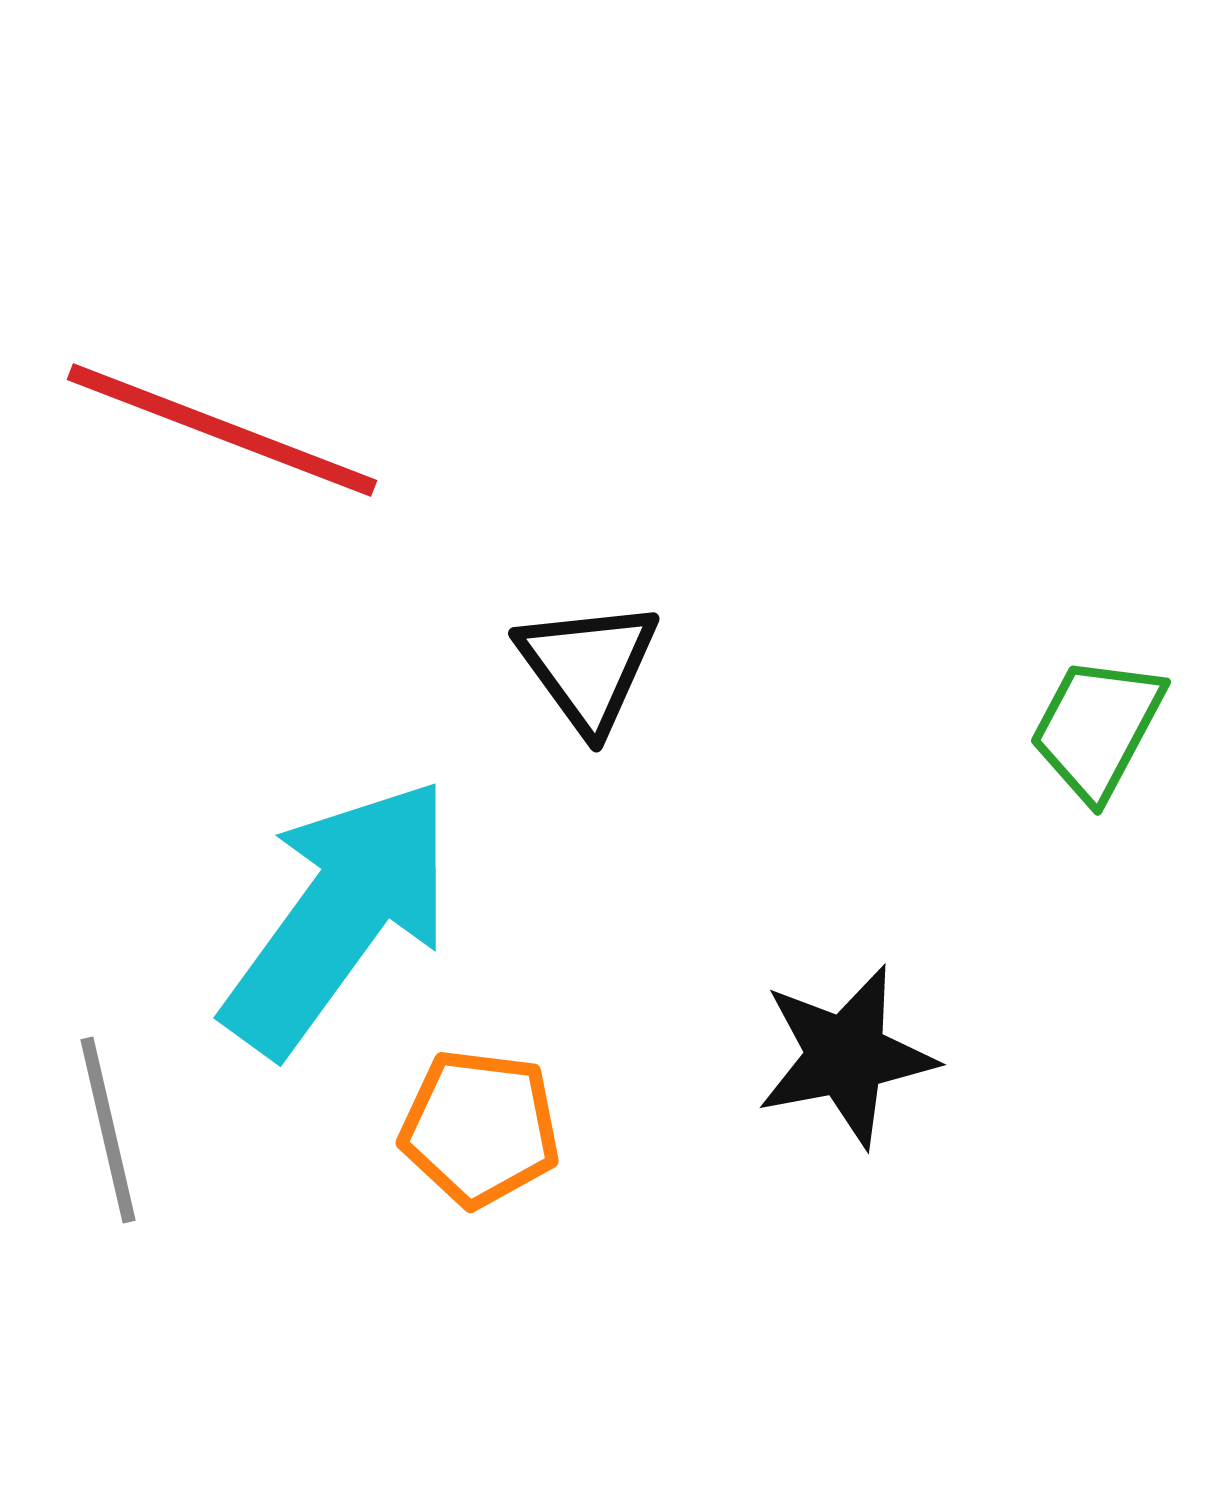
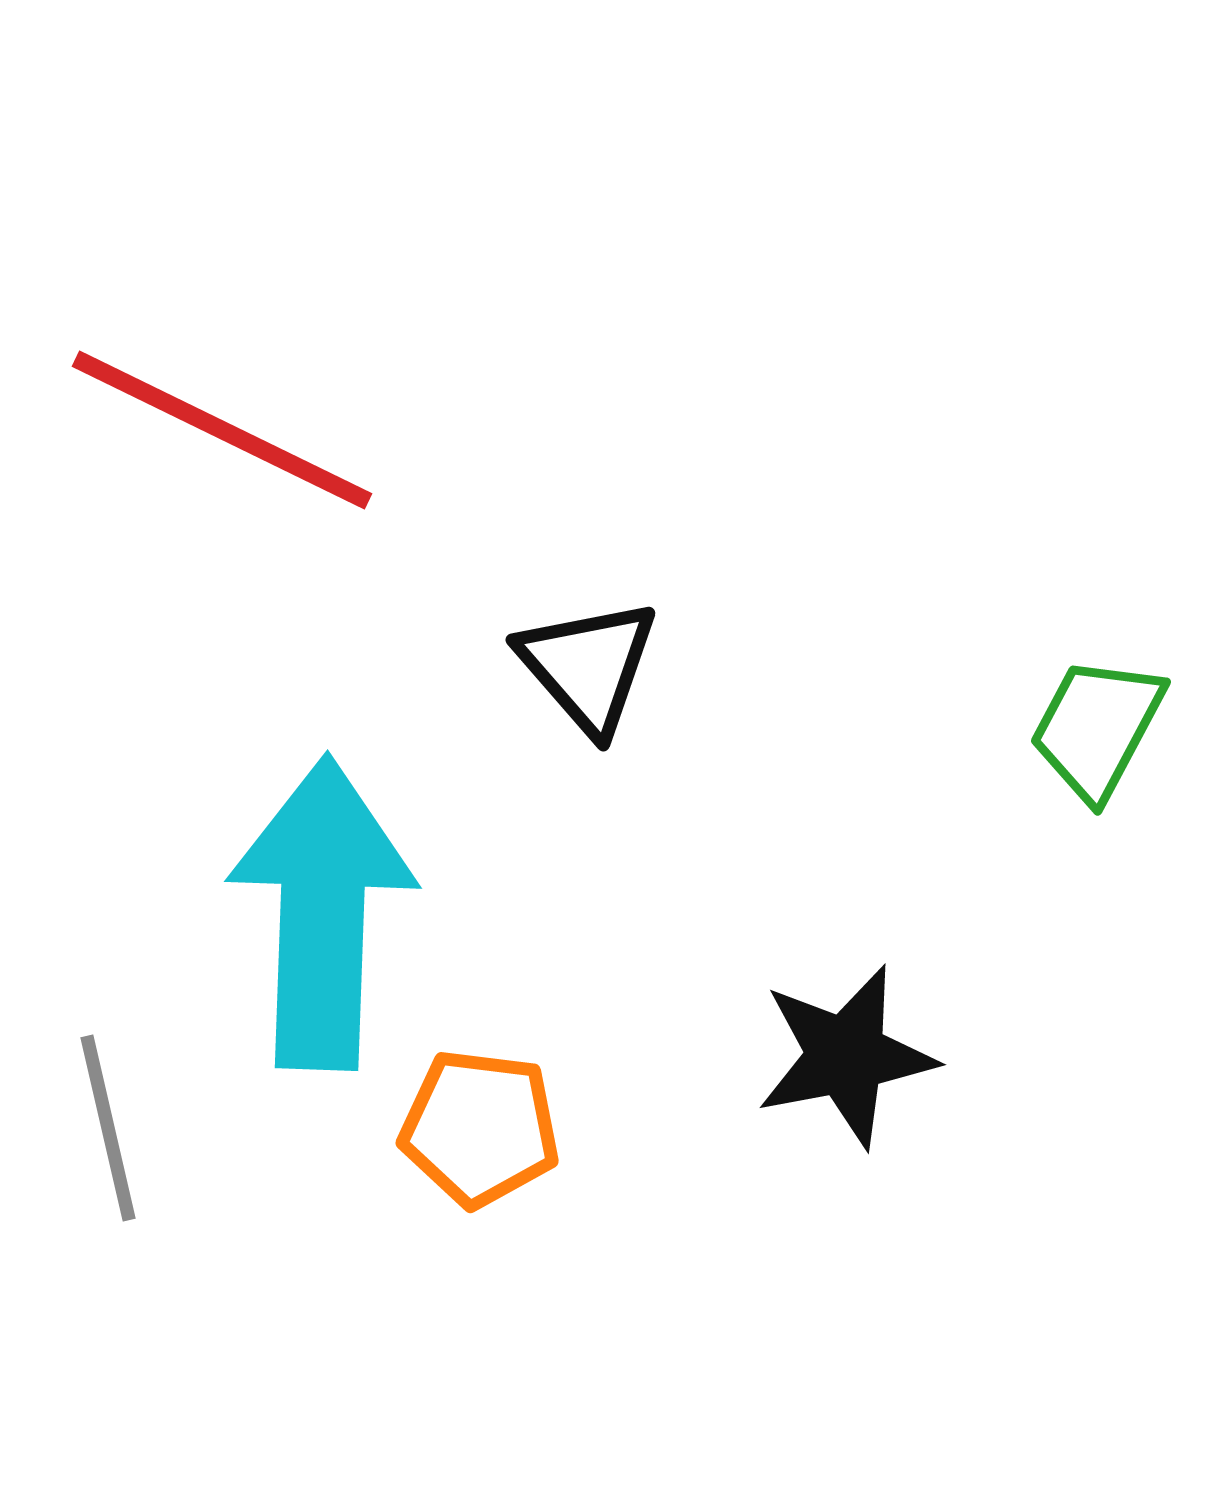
red line: rotated 5 degrees clockwise
black triangle: rotated 5 degrees counterclockwise
cyan arrow: moved 17 px left, 3 px up; rotated 34 degrees counterclockwise
gray line: moved 2 px up
